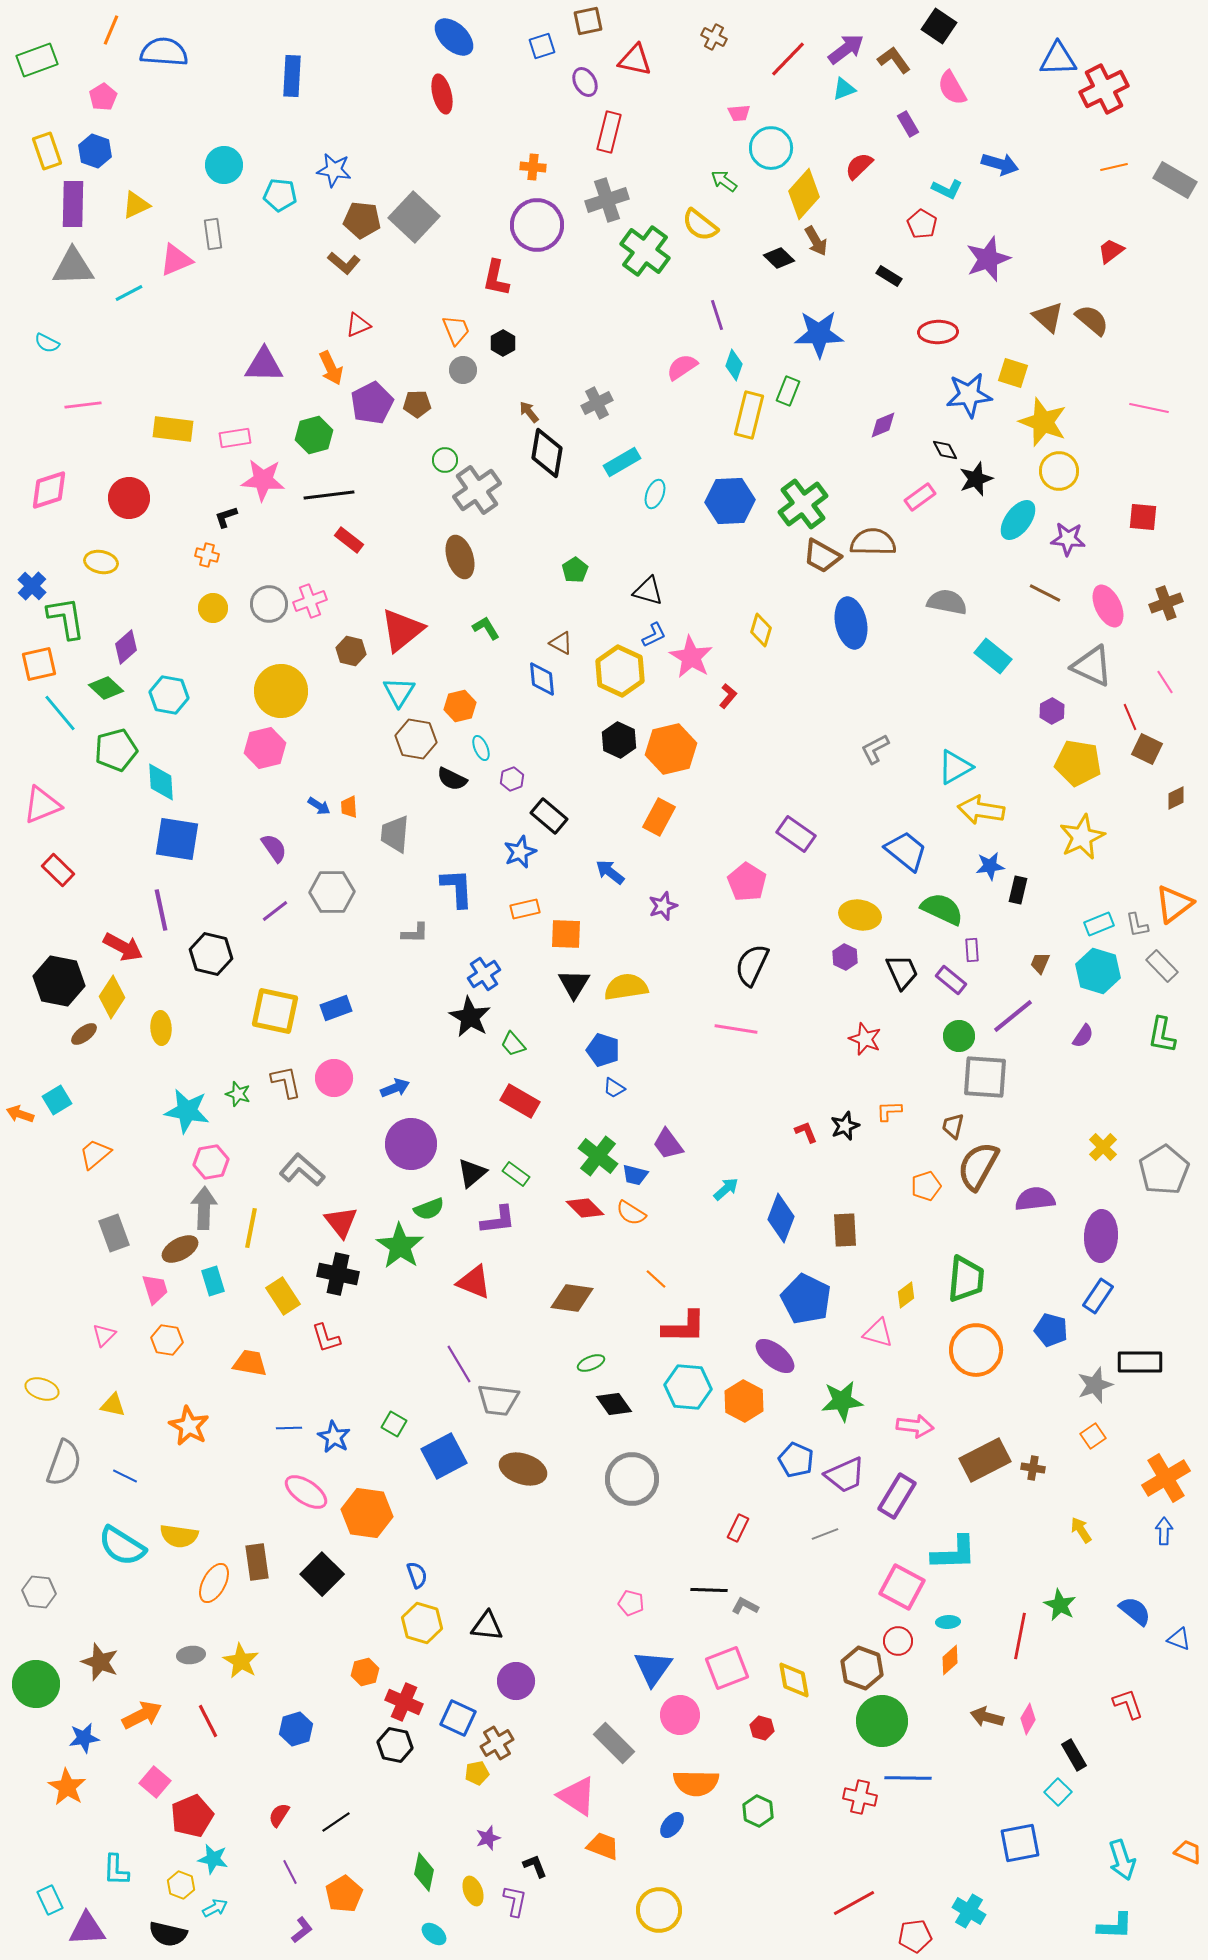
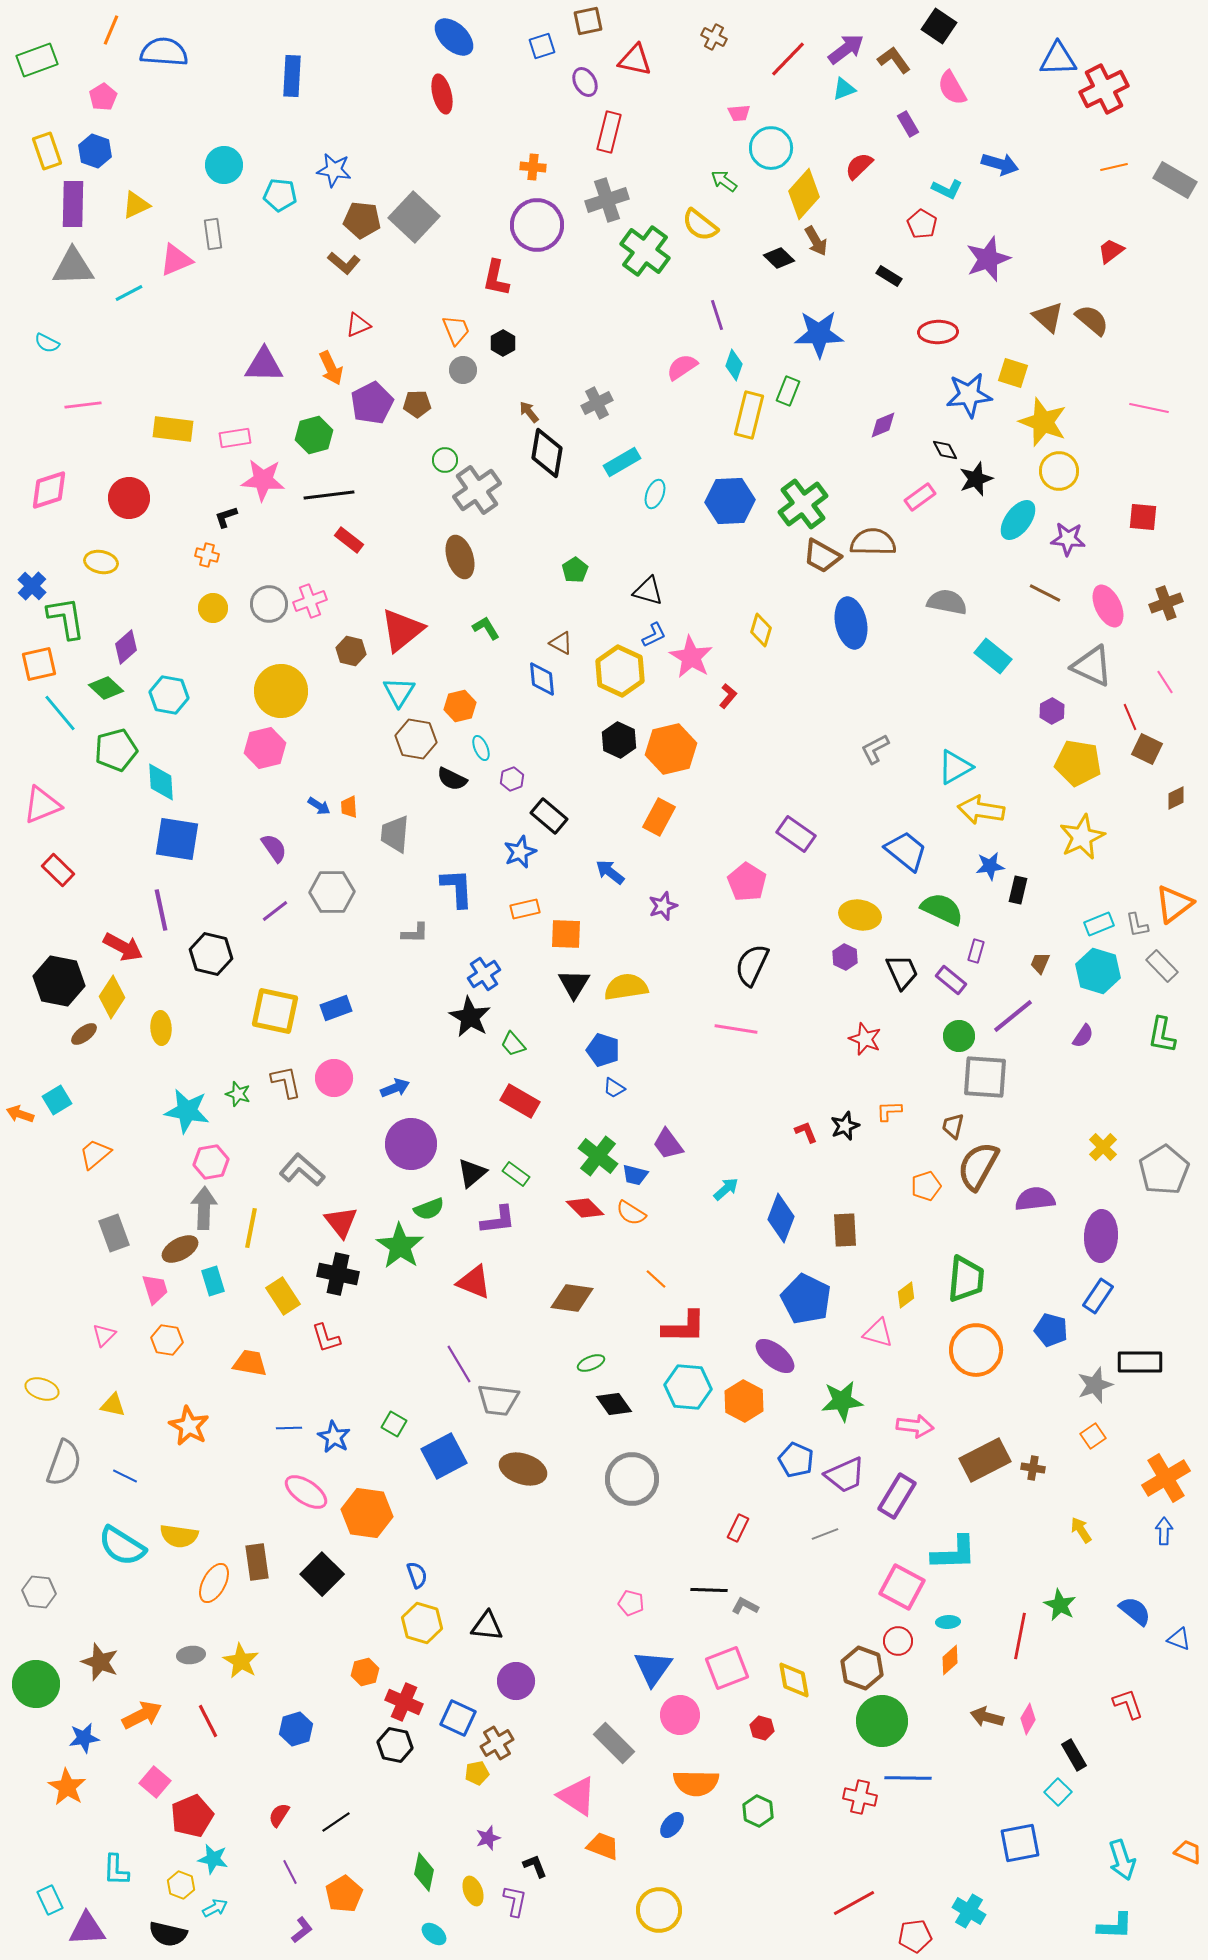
purple rectangle at (972, 950): moved 4 px right, 1 px down; rotated 20 degrees clockwise
